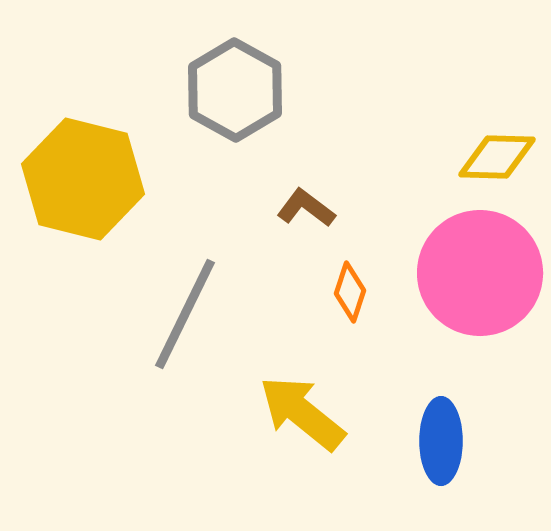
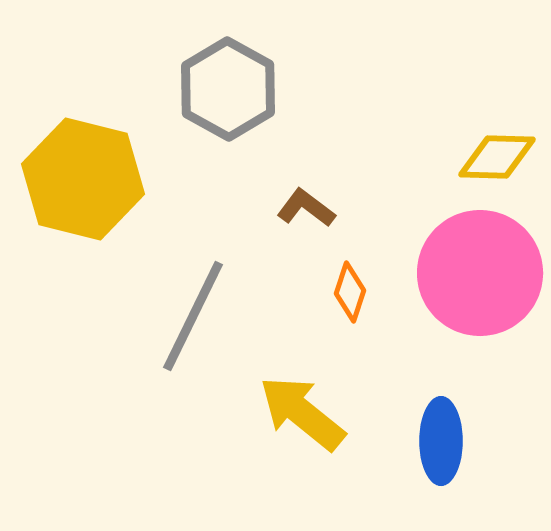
gray hexagon: moved 7 px left, 1 px up
gray line: moved 8 px right, 2 px down
